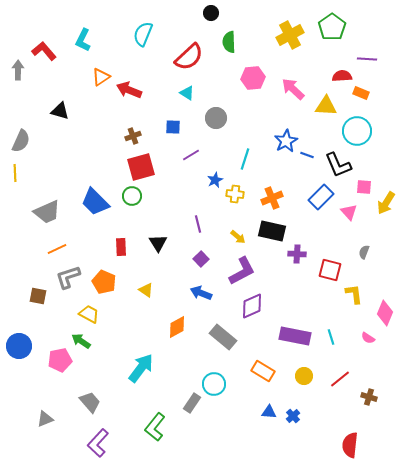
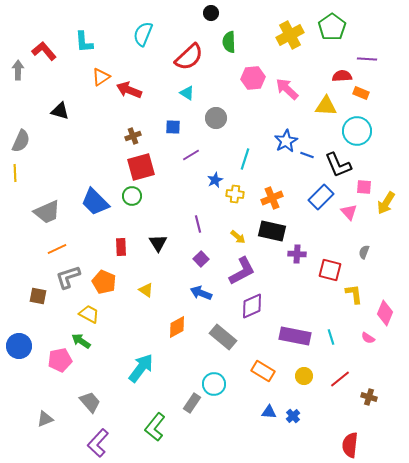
cyan L-shape at (83, 40): moved 1 px right, 2 px down; rotated 30 degrees counterclockwise
pink arrow at (293, 89): moved 6 px left
